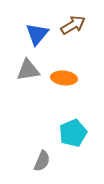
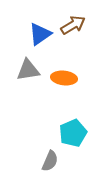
blue triangle: moved 3 px right; rotated 15 degrees clockwise
gray semicircle: moved 8 px right
